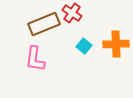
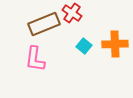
orange cross: moved 1 px left
